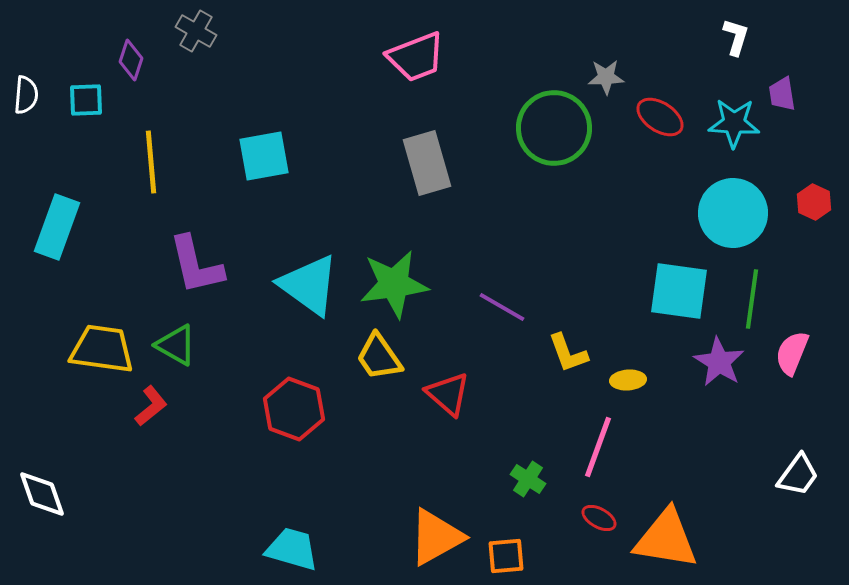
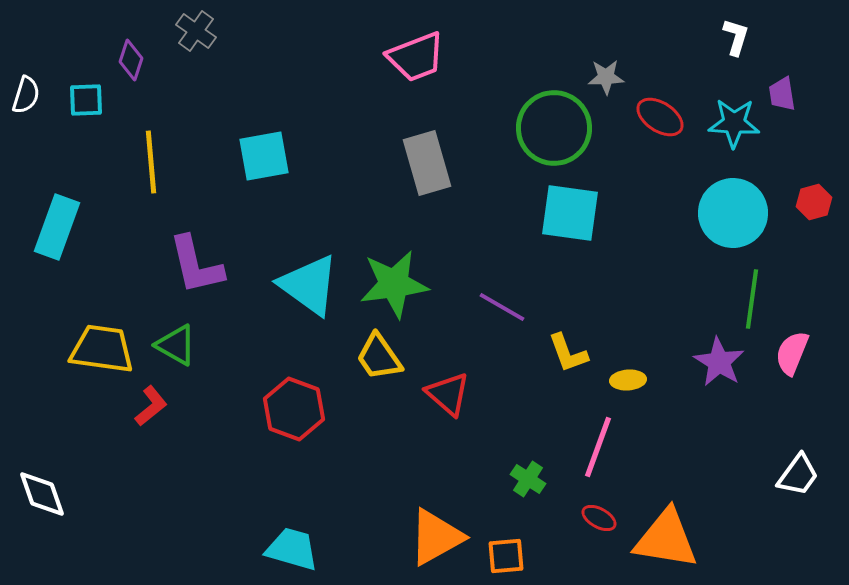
gray cross at (196, 31): rotated 6 degrees clockwise
white semicircle at (26, 95): rotated 12 degrees clockwise
red hexagon at (814, 202): rotated 20 degrees clockwise
cyan square at (679, 291): moved 109 px left, 78 px up
